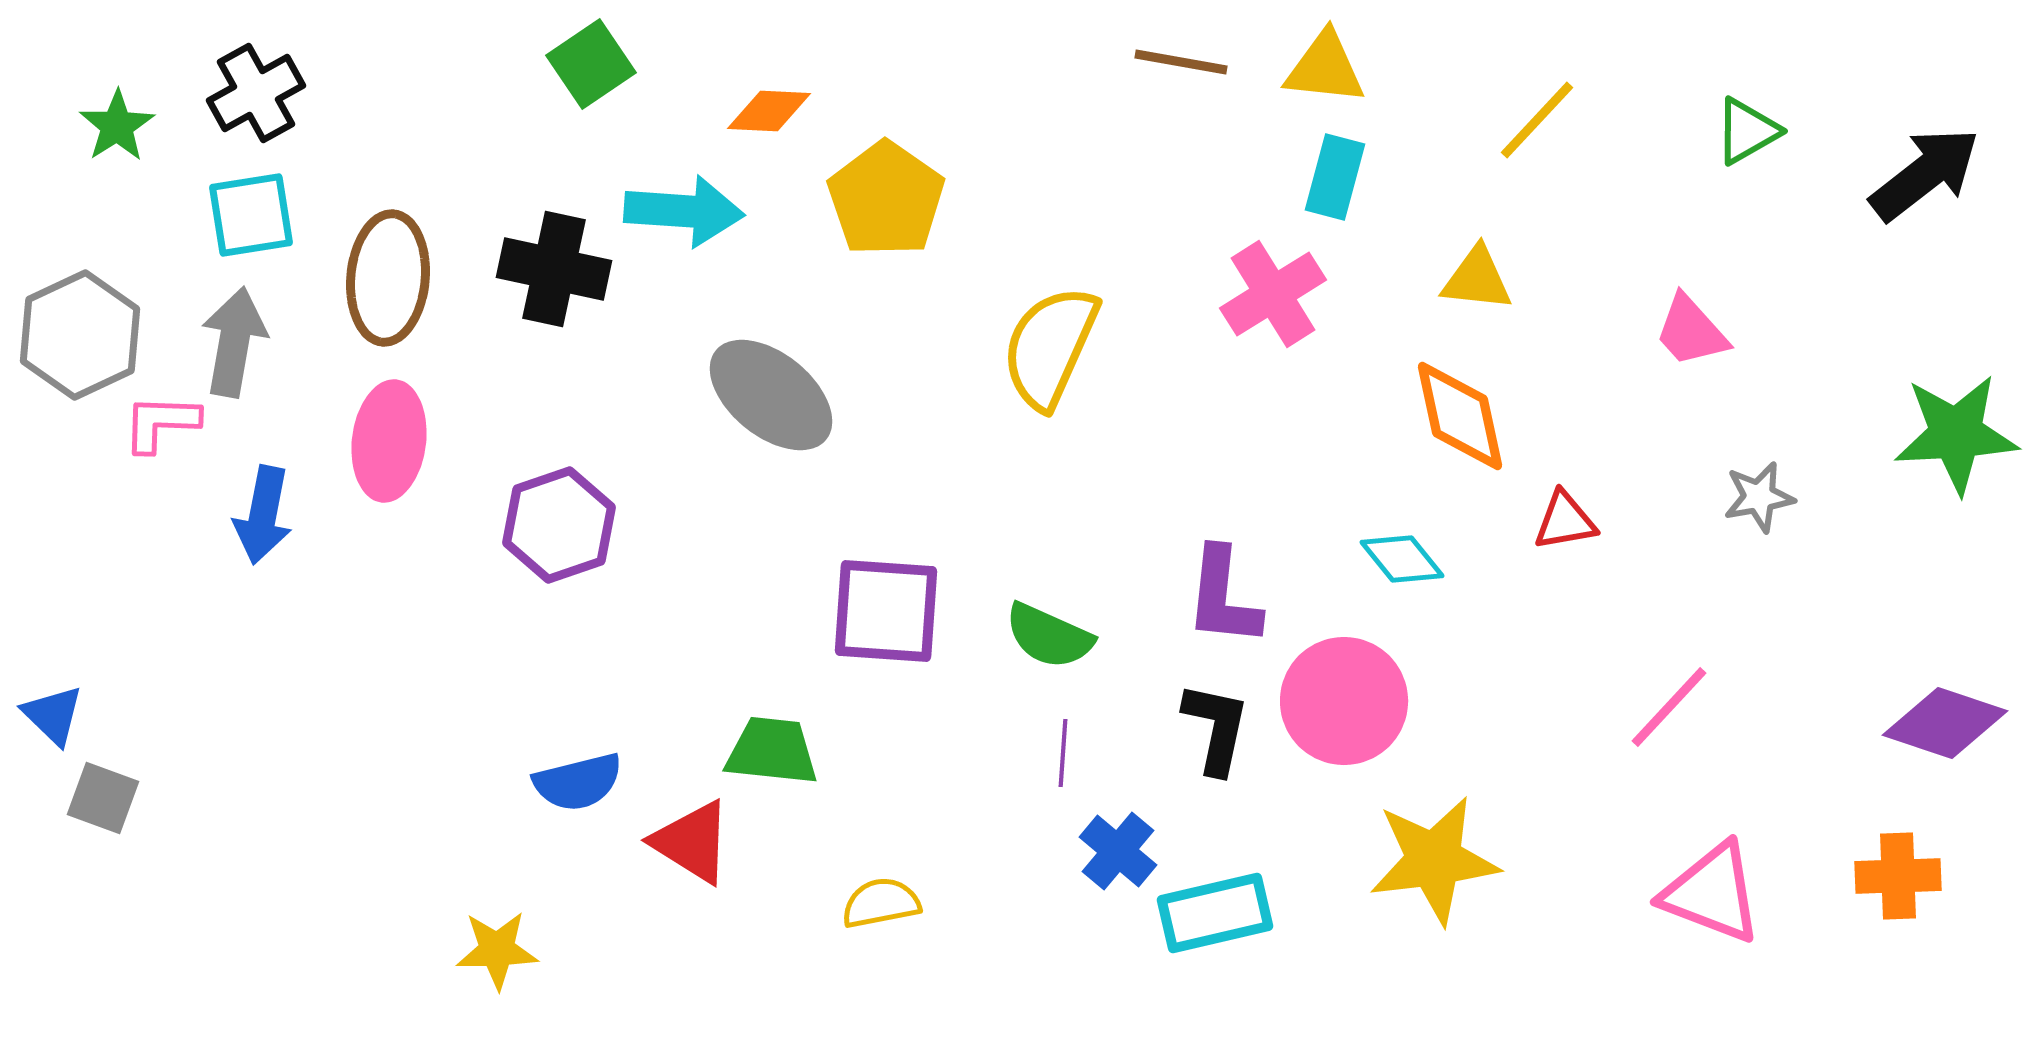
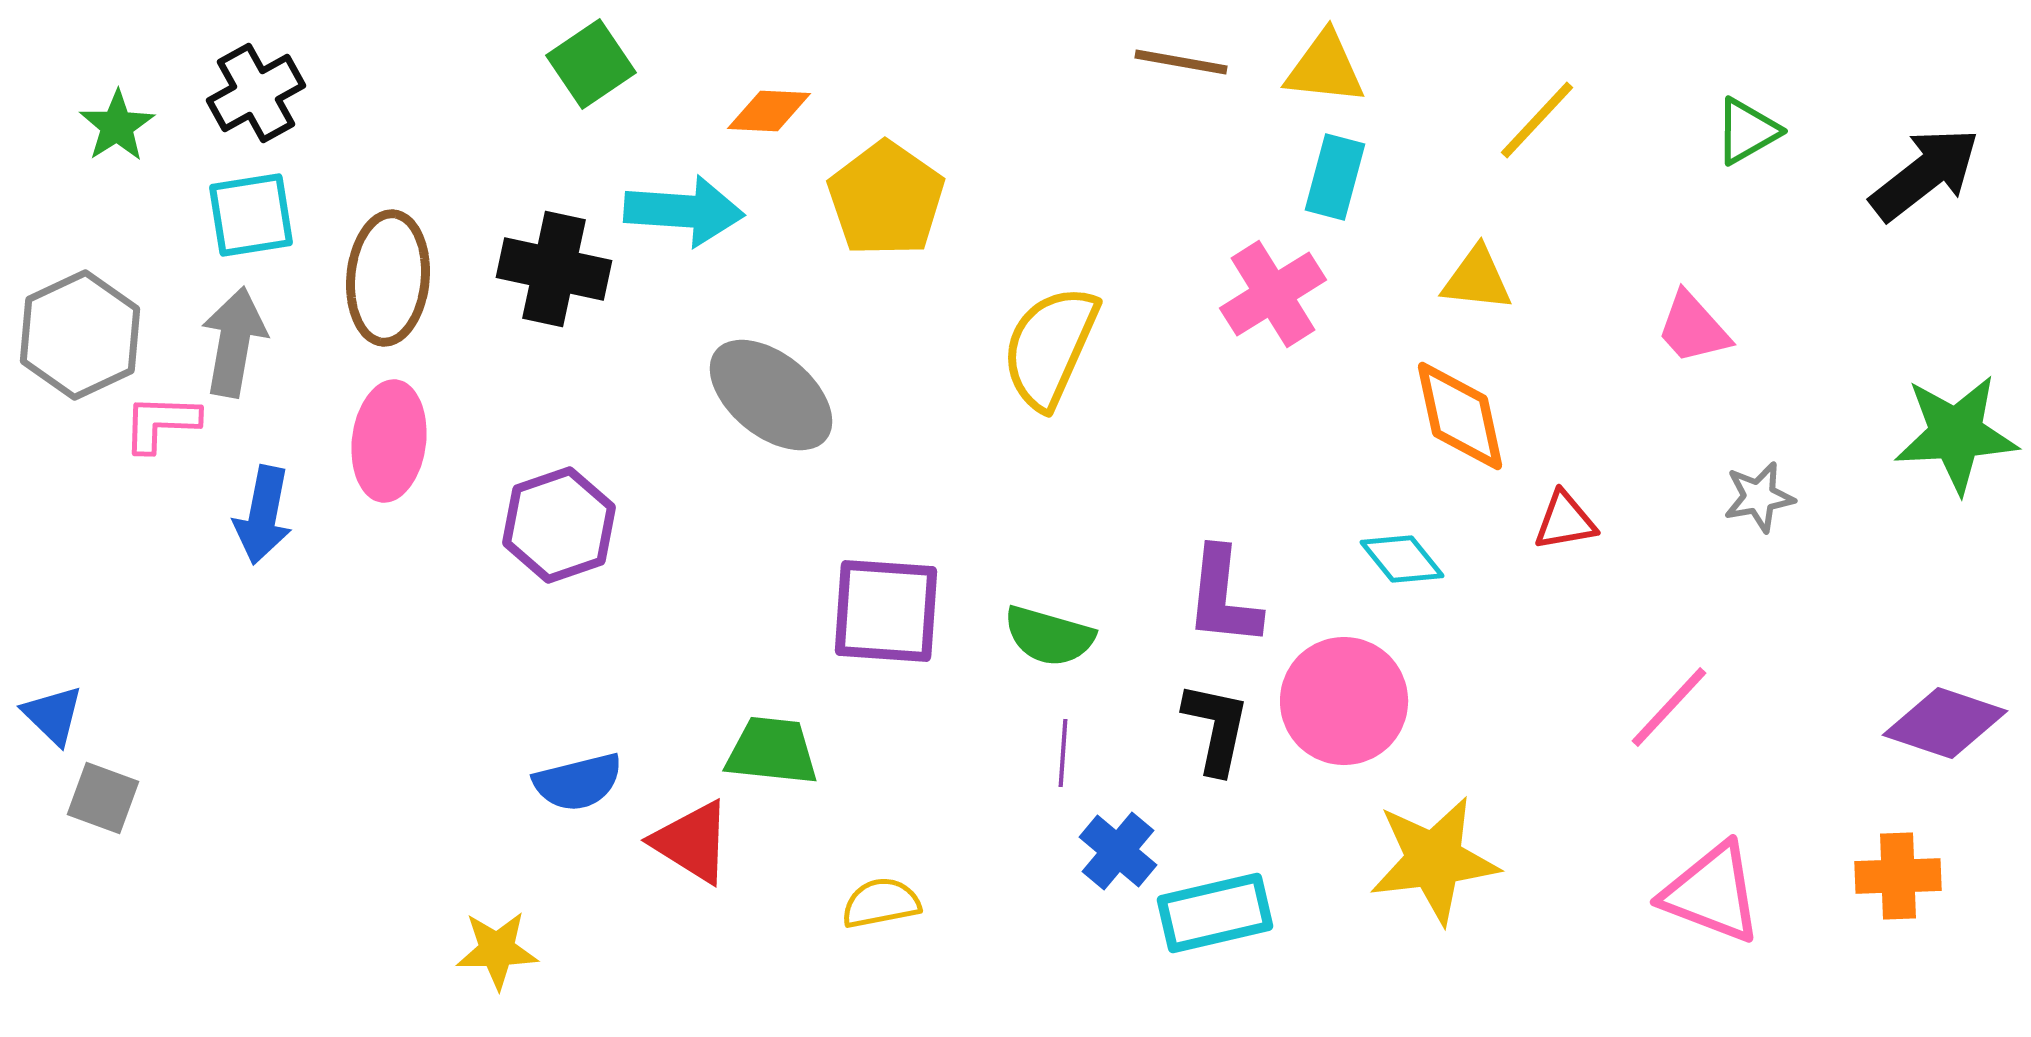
pink trapezoid at (1691, 331): moved 2 px right, 3 px up
green semicircle at (1049, 636): rotated 8 degrees counterclockwise
